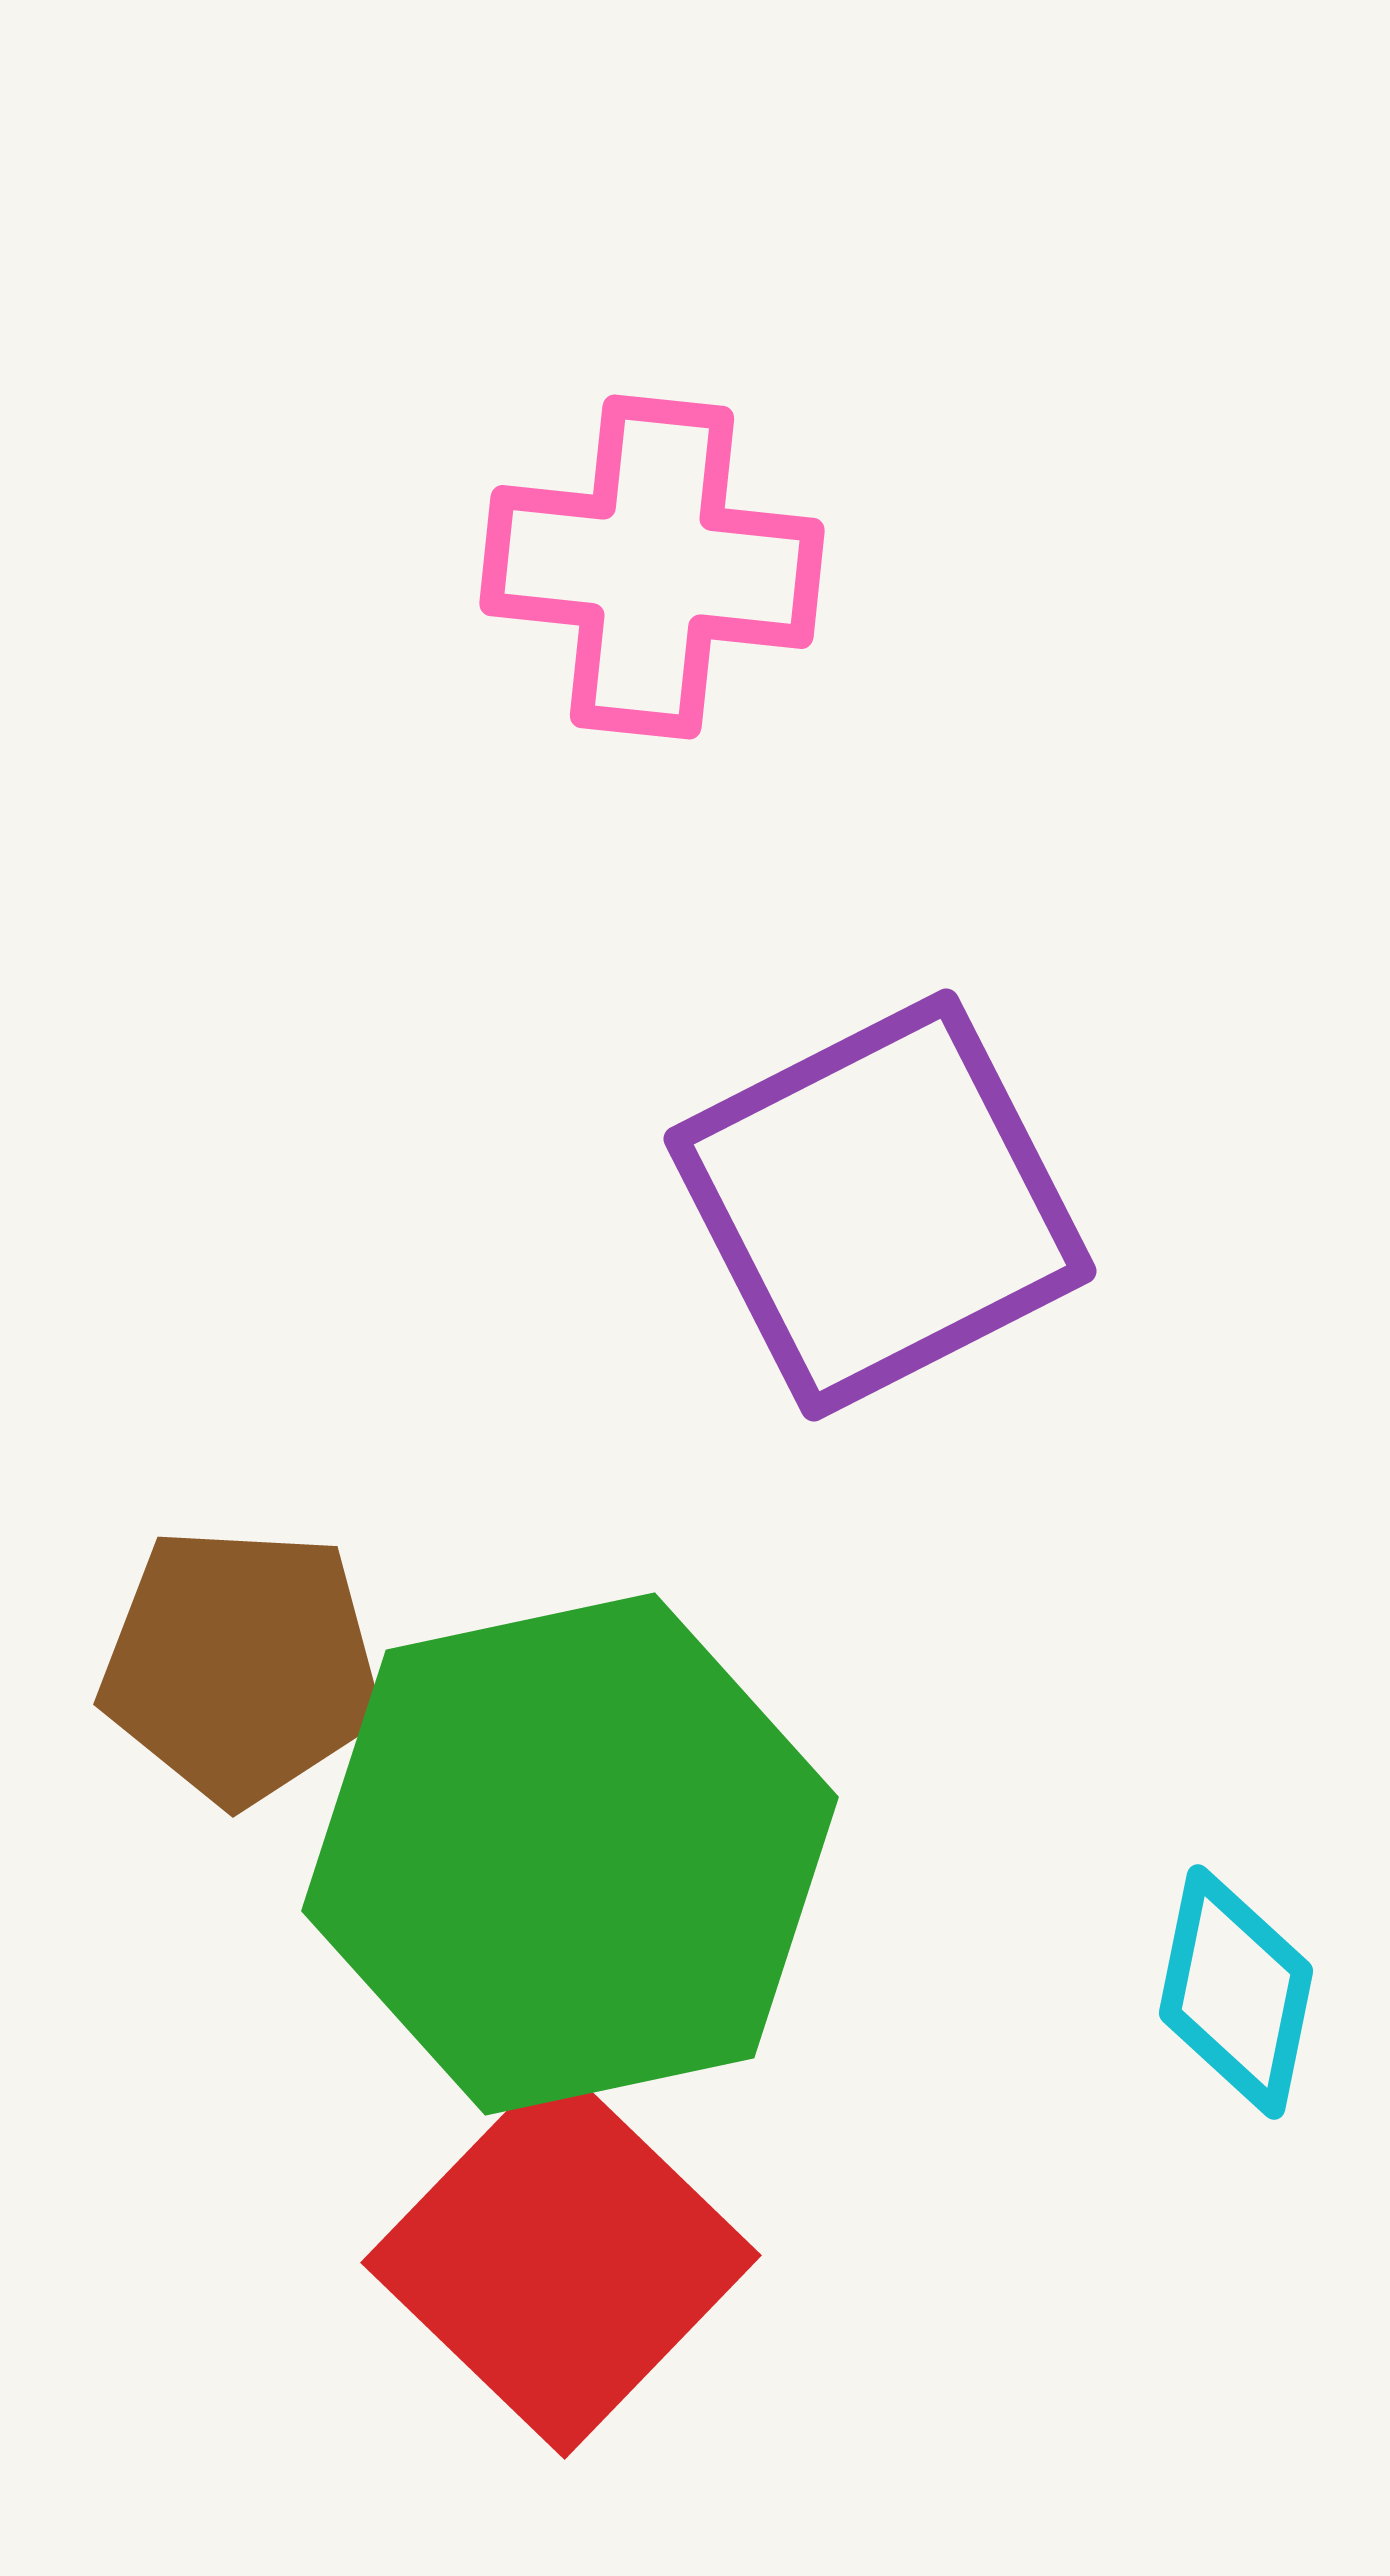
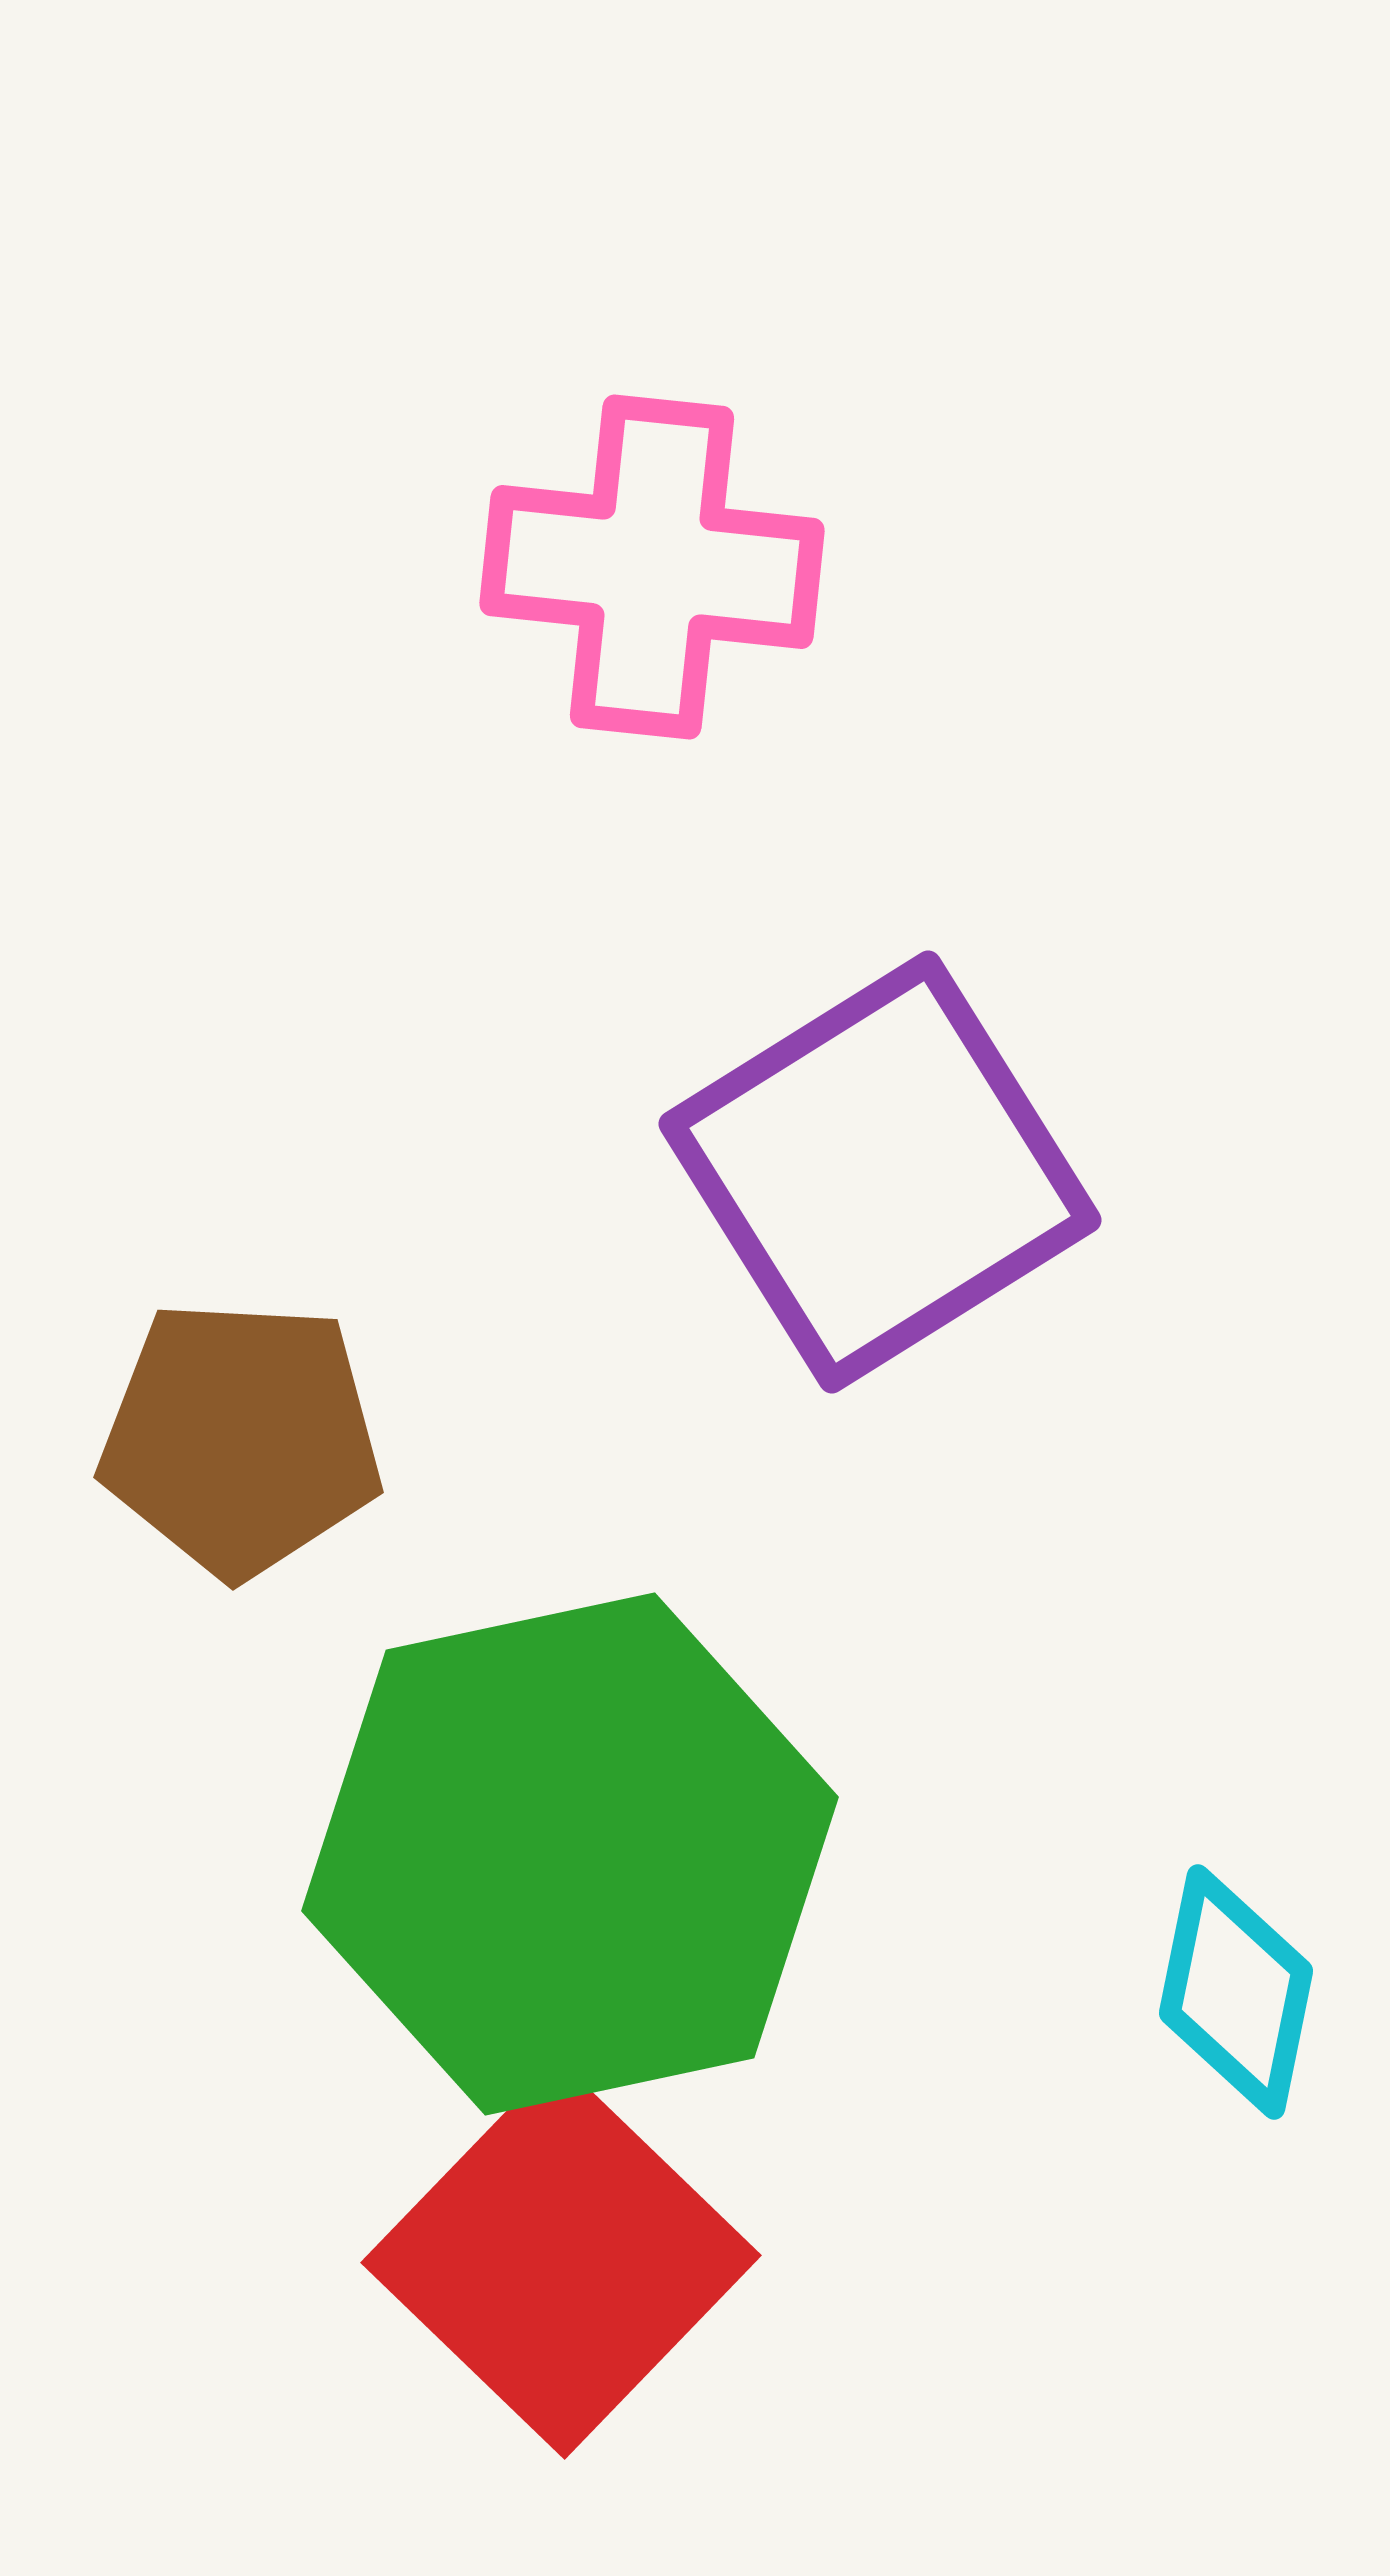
purple square: moved 33 px up; rotated 5 degrees counterclockwise
brown pentagon: moved 227 px up
